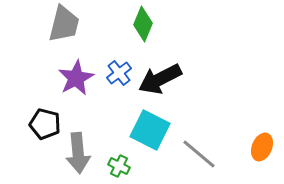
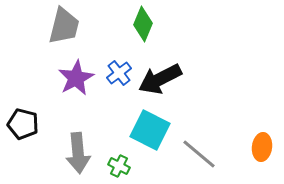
gray trapezoid: moved 2 px down
black pentagon: moved 22 px left
orange ellipse: rotated 16 degrees counterclockwise
